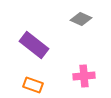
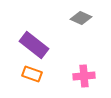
gray diamond: moved 1 px up
orange rectangle: moved 1 px left, 11 px up
